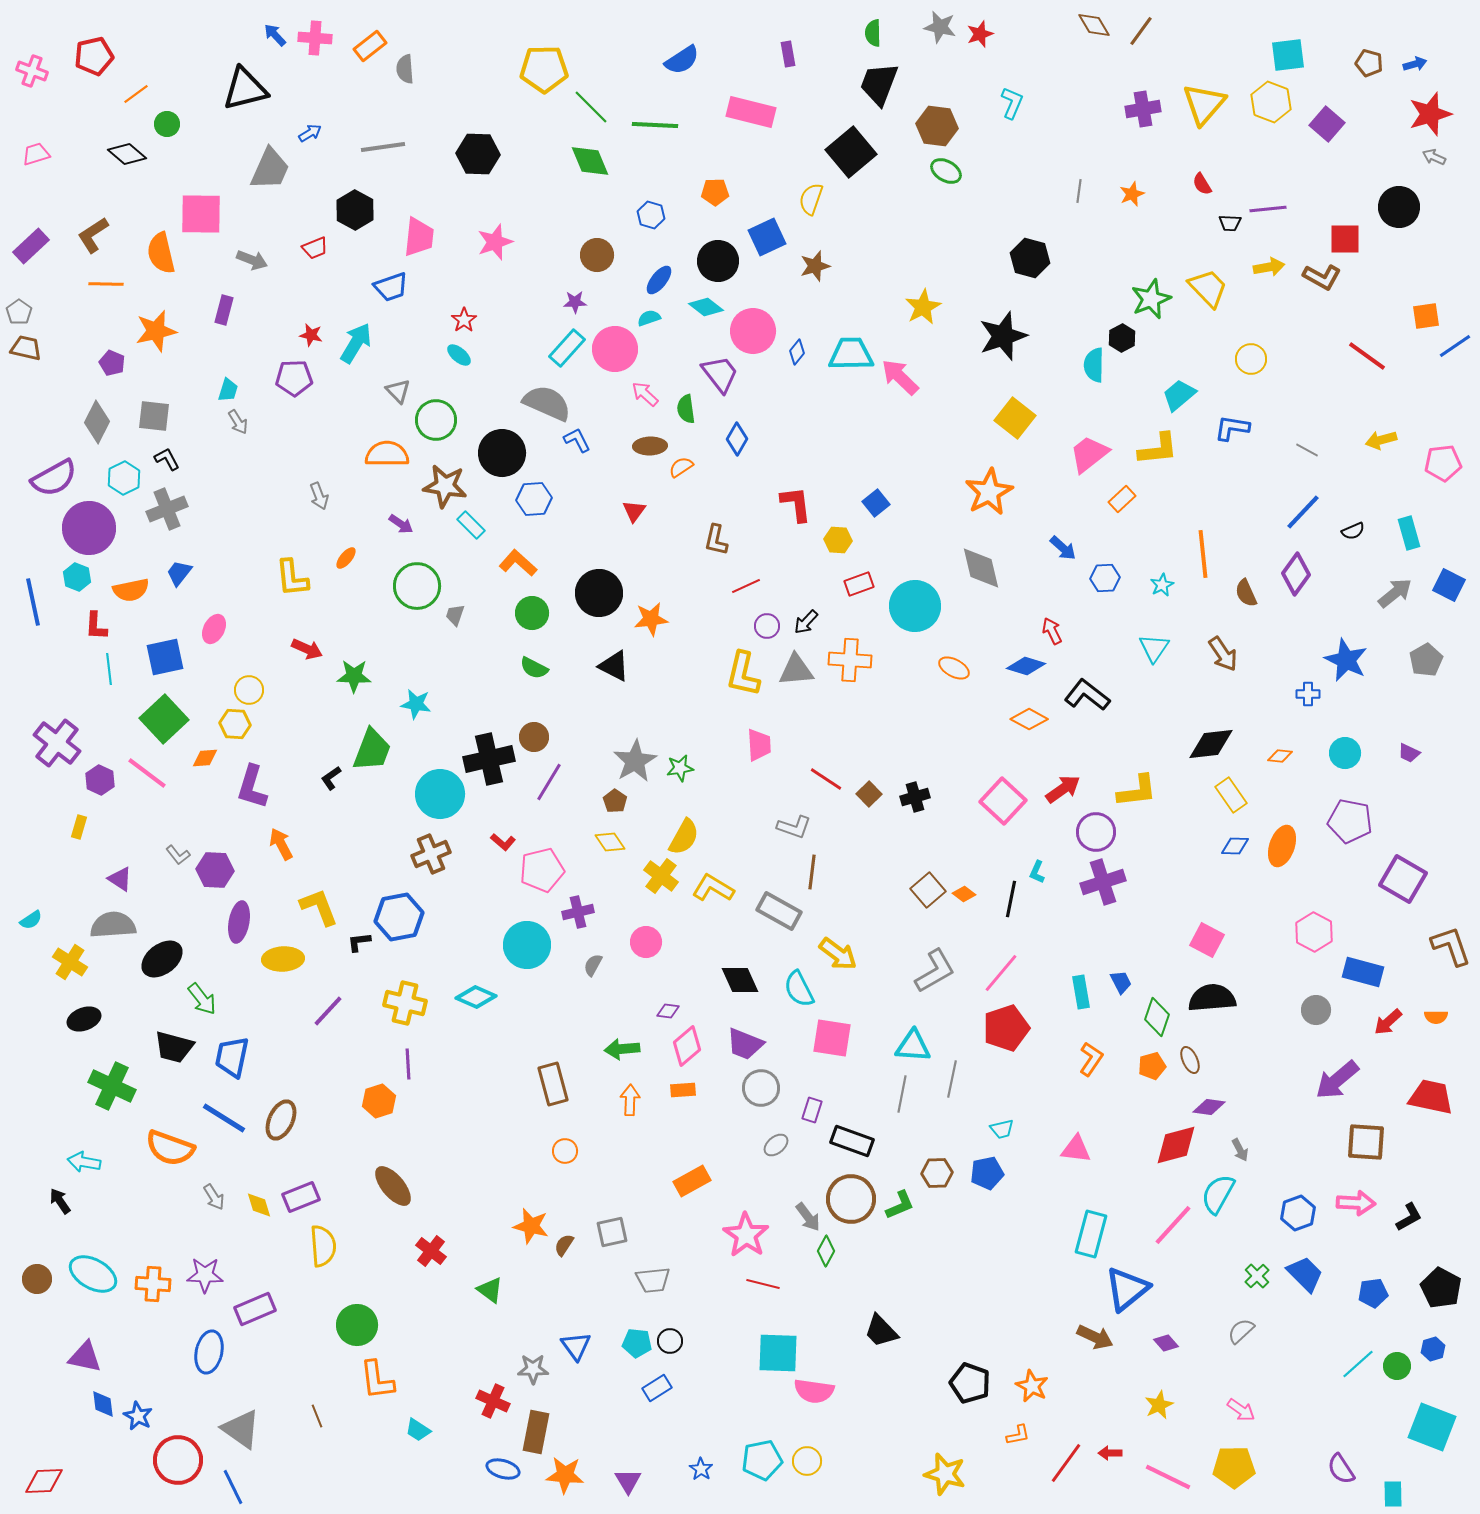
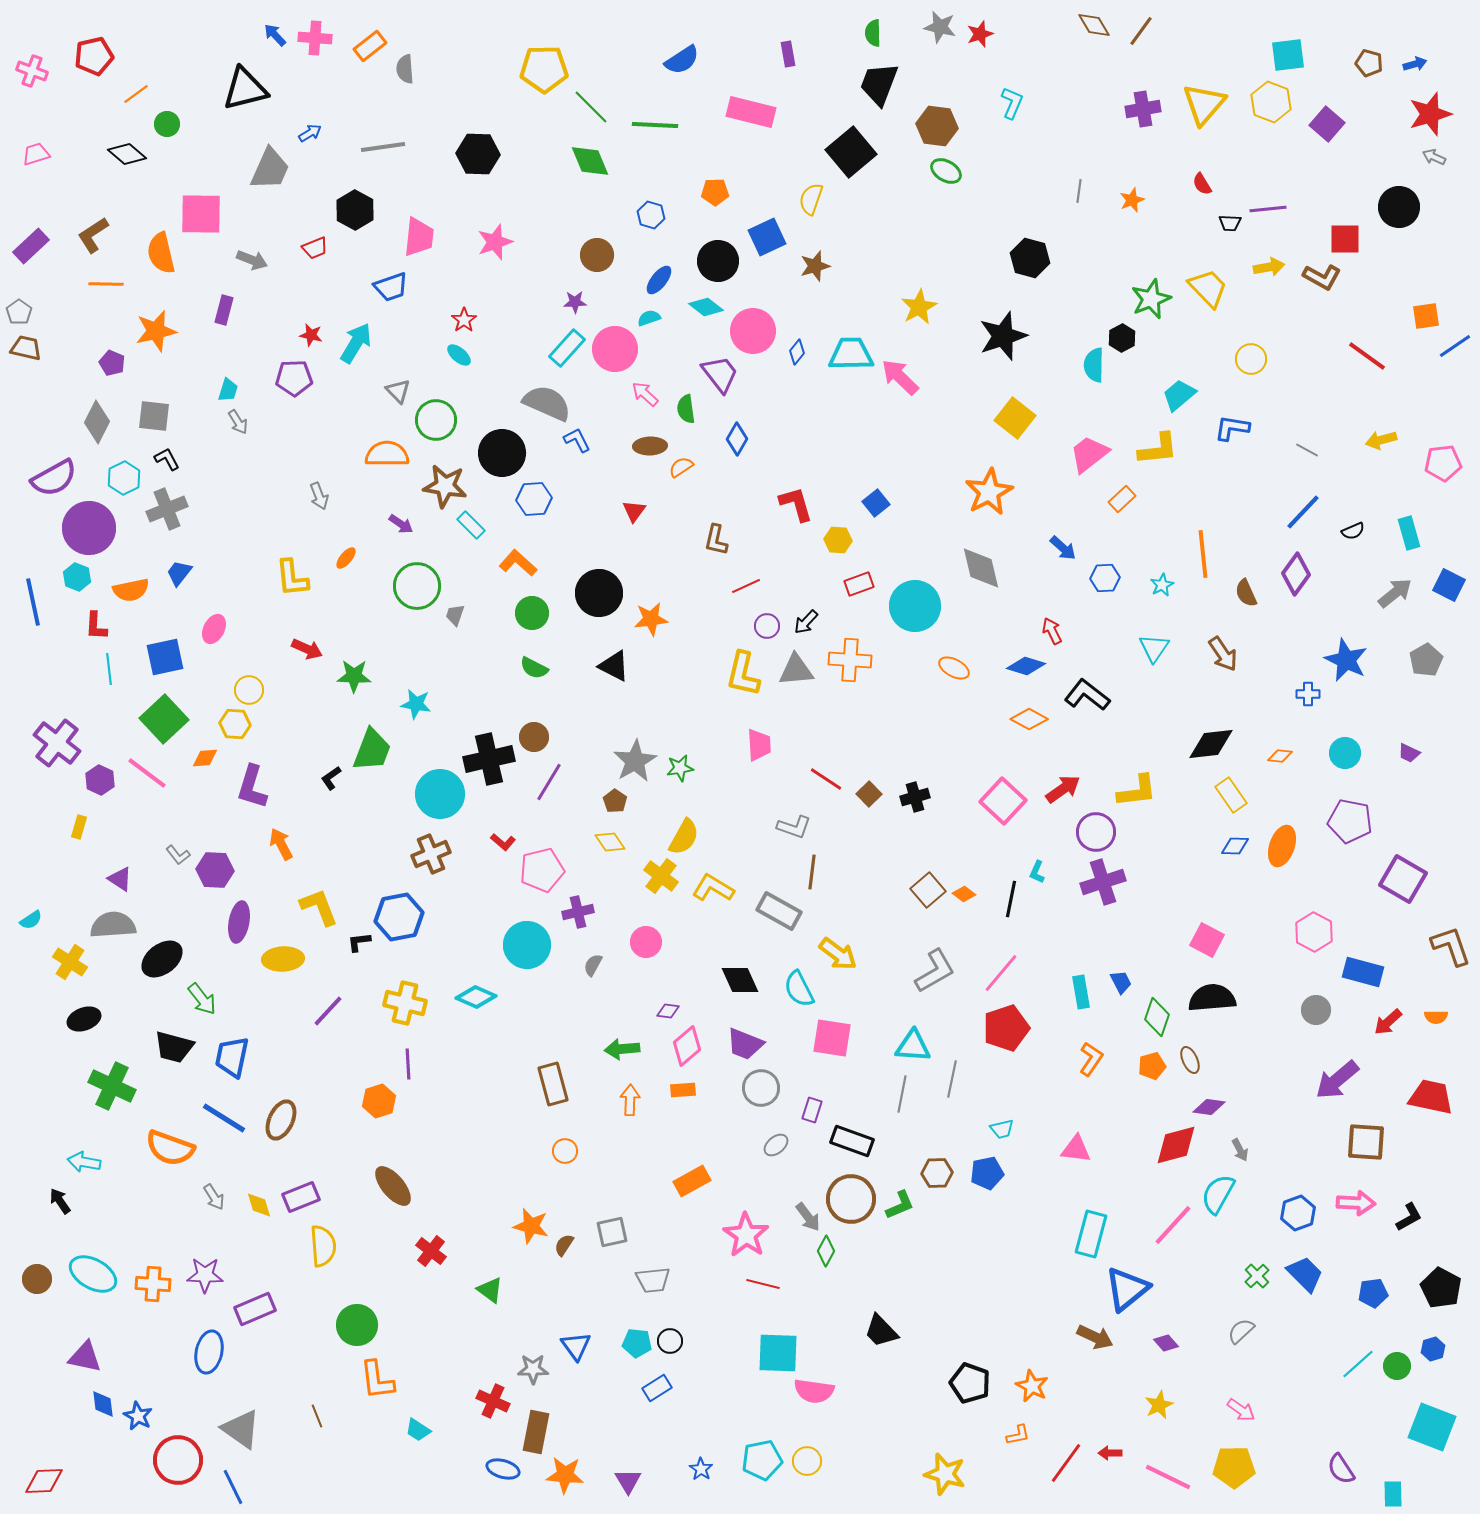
orange star at (1132, 194): moved 6 px down
yellow star at (923, 307): moved 4 px left
red L-shape at (796, 504): rotated 9 degrees counterclockwise
